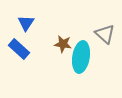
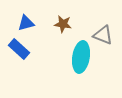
blue triangle: rotated 42 degrees clockwise
gray triangle: moved 2 px left, 1 px down; rotated 20 degrees counterclockwise
brown star: moved 20 px up
